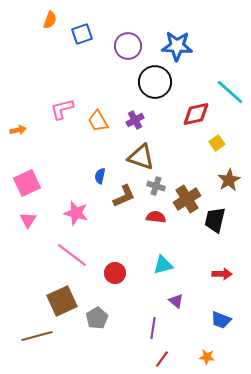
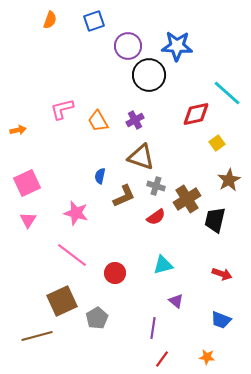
blue square: moved 12 px right, 13 px up
black circle: moved 6 px left, 7 px up
cyan line: moved 3 px left, 1 px down
red semicircle: rotated 138 degrees clockwise
red arrow: rotated 18 degrees clockwise
